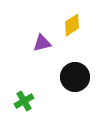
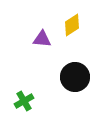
purple triangle: moved 4 px up; rotated 18 degrees clockwise
